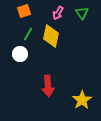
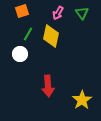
orange square: moved 2 px left
